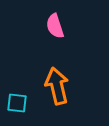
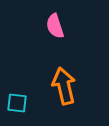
orange arrow: moved 7 px right
